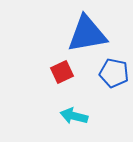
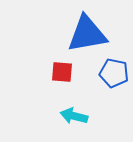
red square: rotated 30 degrees clockwise
